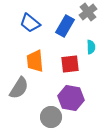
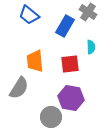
gray cross: rotated 18 degrees counterclockwise
blue trapezoid: moved 1 px left, 8 px up
